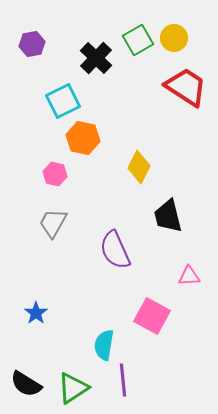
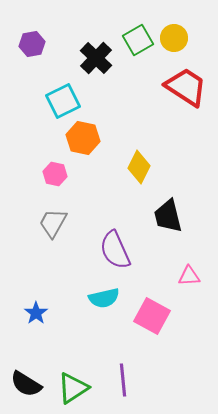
cyan semicircle: moved 47 px up; rotated 112 degrees counterclockwise
